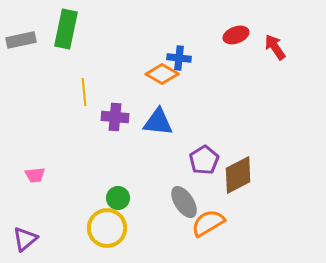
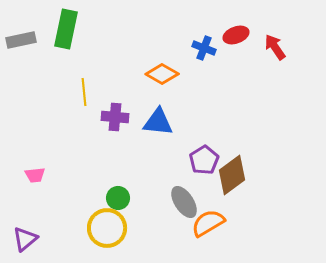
blue cross: moved 25 px right, 10 px up; rotated 15 degrees clockwise
brown diamond: moved 6 px left; rotated 9 degrees counterclockwise
